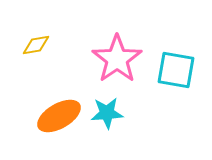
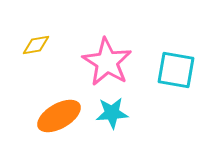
pink star: moved 10 px left, 3 px down; rotated 6 degrees counterclockwise
cyan star: moved 5 px right
